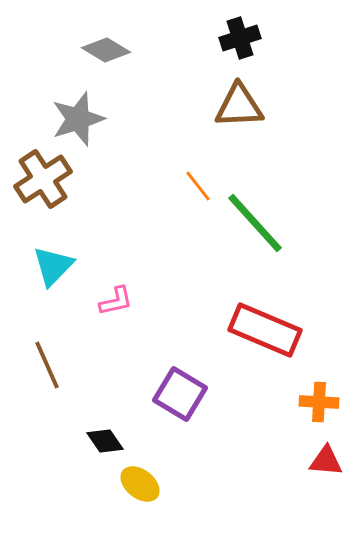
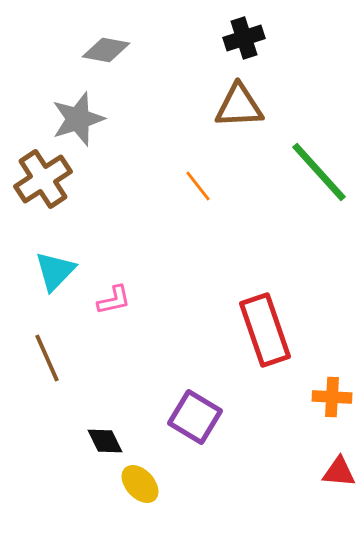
black cross: moved 4 px right
gray diamond: rotated 21 degrees counterclockwise
green line: moved 64 px right, 51 px up
cyan triangle: moved 2 px right, 5 px down
pink L-shape: moved 2 px left, 1 px up
red rectangle: rotated 48 degrees clockwise
brown line: moved 7 px up
purple square: moved 15 px right, 23 px down
orange cross: moved 13 px right, 5 px up
black diamond: rotated 9 degrees clockwise
red triangle: moved 13 px right, 11 px down
yellow ellipse: rotated 9 degrees clockwise
